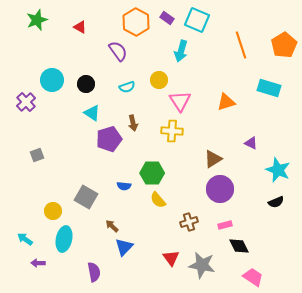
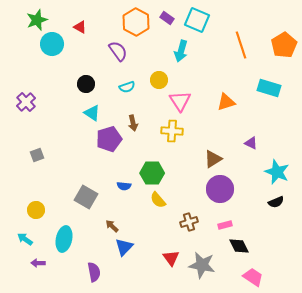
cyan circle at (52, 80): moved 36 px up
cyan star at (278, 170): moved 1 px left, 2 px down
yellow circle at (53, 211): moved 17 px left, 1 px up
